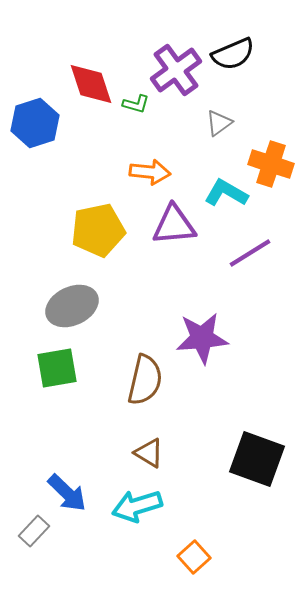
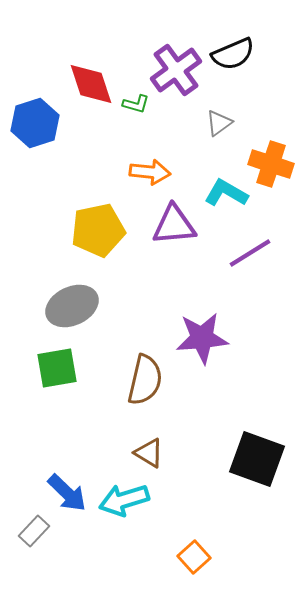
cyan arrow: moved 13 px left, 6 px up
